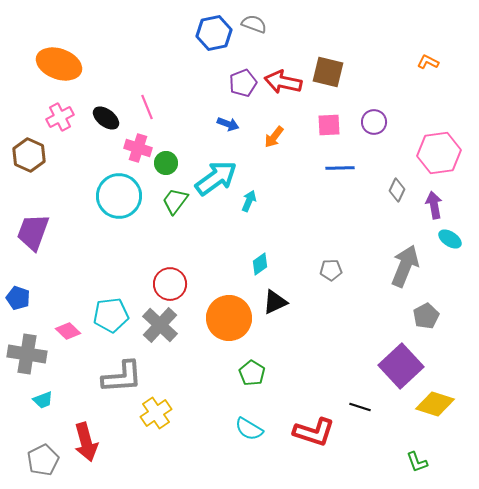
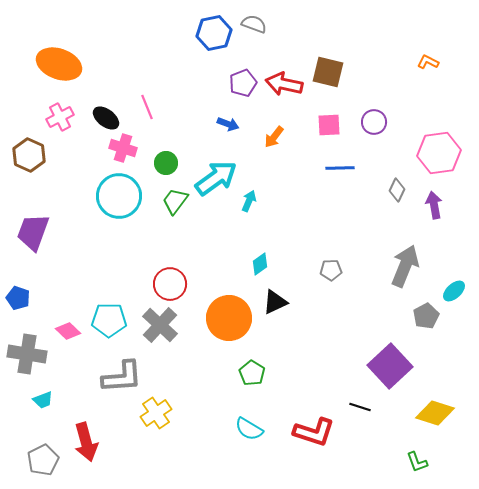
red arrow at (283, 82): moved 1 px right, 2 px down
pink cross at (138, 148): moved 15 px left
cyan ellipse at (450, 239): moved 4 px right, 52 px down; rotated 75 degrees counterclockwise
cyan pentagon at (111, 315): moved 2 px left, 5 px down; rotated 8 degrees clockwise
purple square at (401, 366): moved 11 px left
yellow diamond at (435, 404): moved 9 px down
